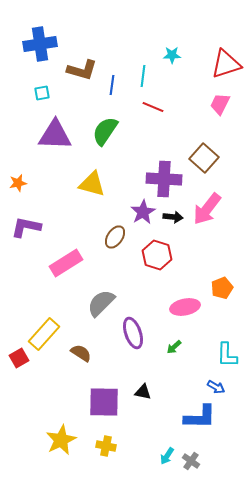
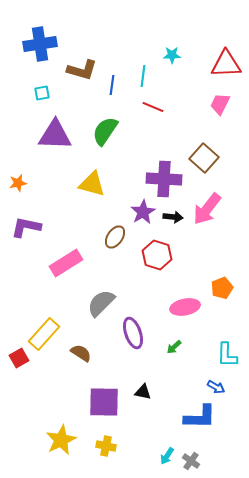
red triangle: rotated 16 degrees clockwise
